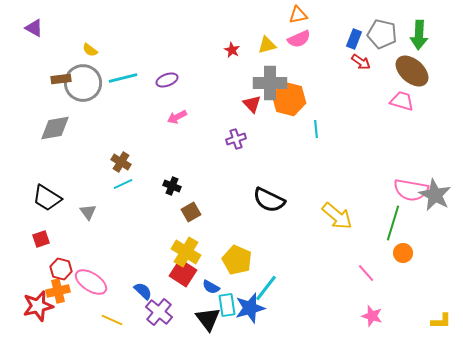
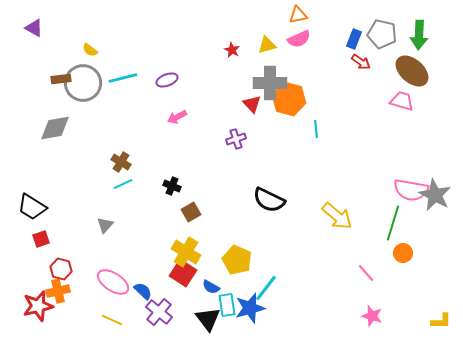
black trapezoid at (47, 198): moved 15 px left, 9 px down
gray triangle at (88, 212): moved 17 px right, 13 px down; rotated 18 degrees clockwise
pink ellipse at (91, 282): moved 22 px right
